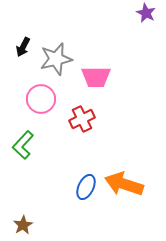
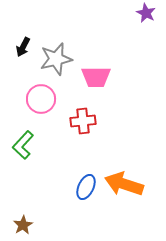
red cross: moved 1 px right, 2 px down; rotated 20 degrees clockwise
